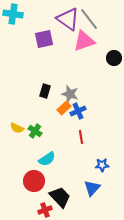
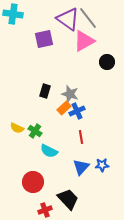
gray line: moved 1 px left, 1 px up
pink triangle: rotated 10 degrees counterclockwise
black circle: moved 7 px left, 4 px down
blue cross: moved 1 px left
cyan semicircle: moved 2 px right, 8 px up; rotated 60 degrees clockwise
red circle: moved 1 px left, 1 px down
blue triangle: moved 11 px left, 21 px up
black trapezoid: moved 8 px right, 2 px down
